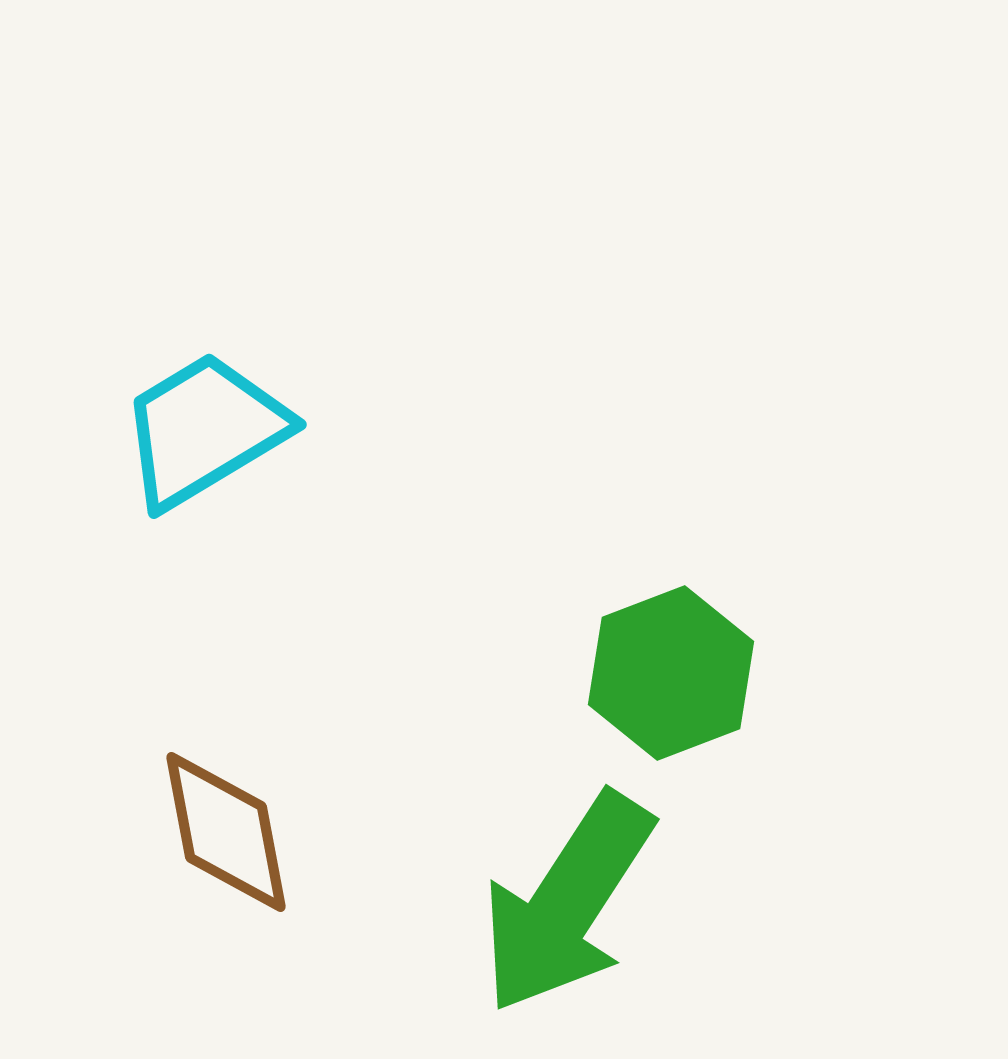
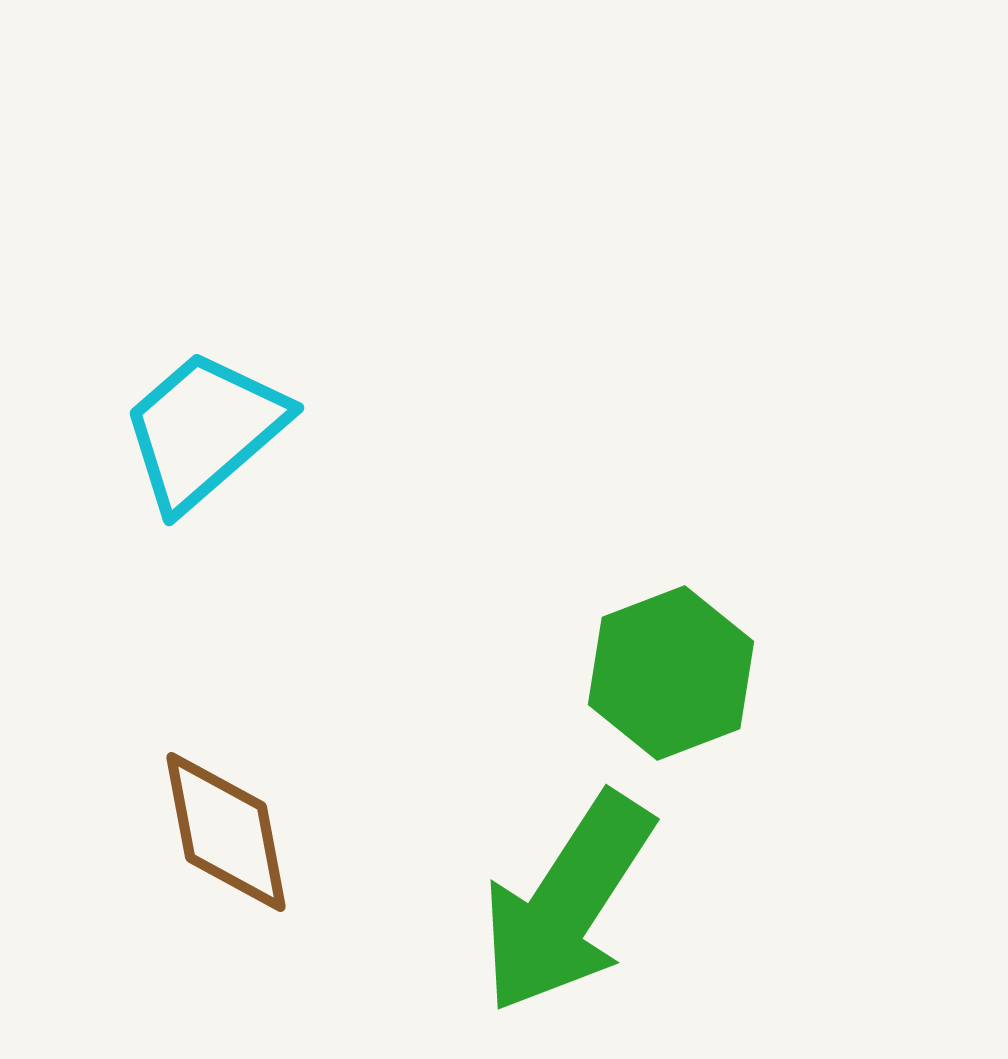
cyan trapezoid: rotated 10 degrees counterclockwise
